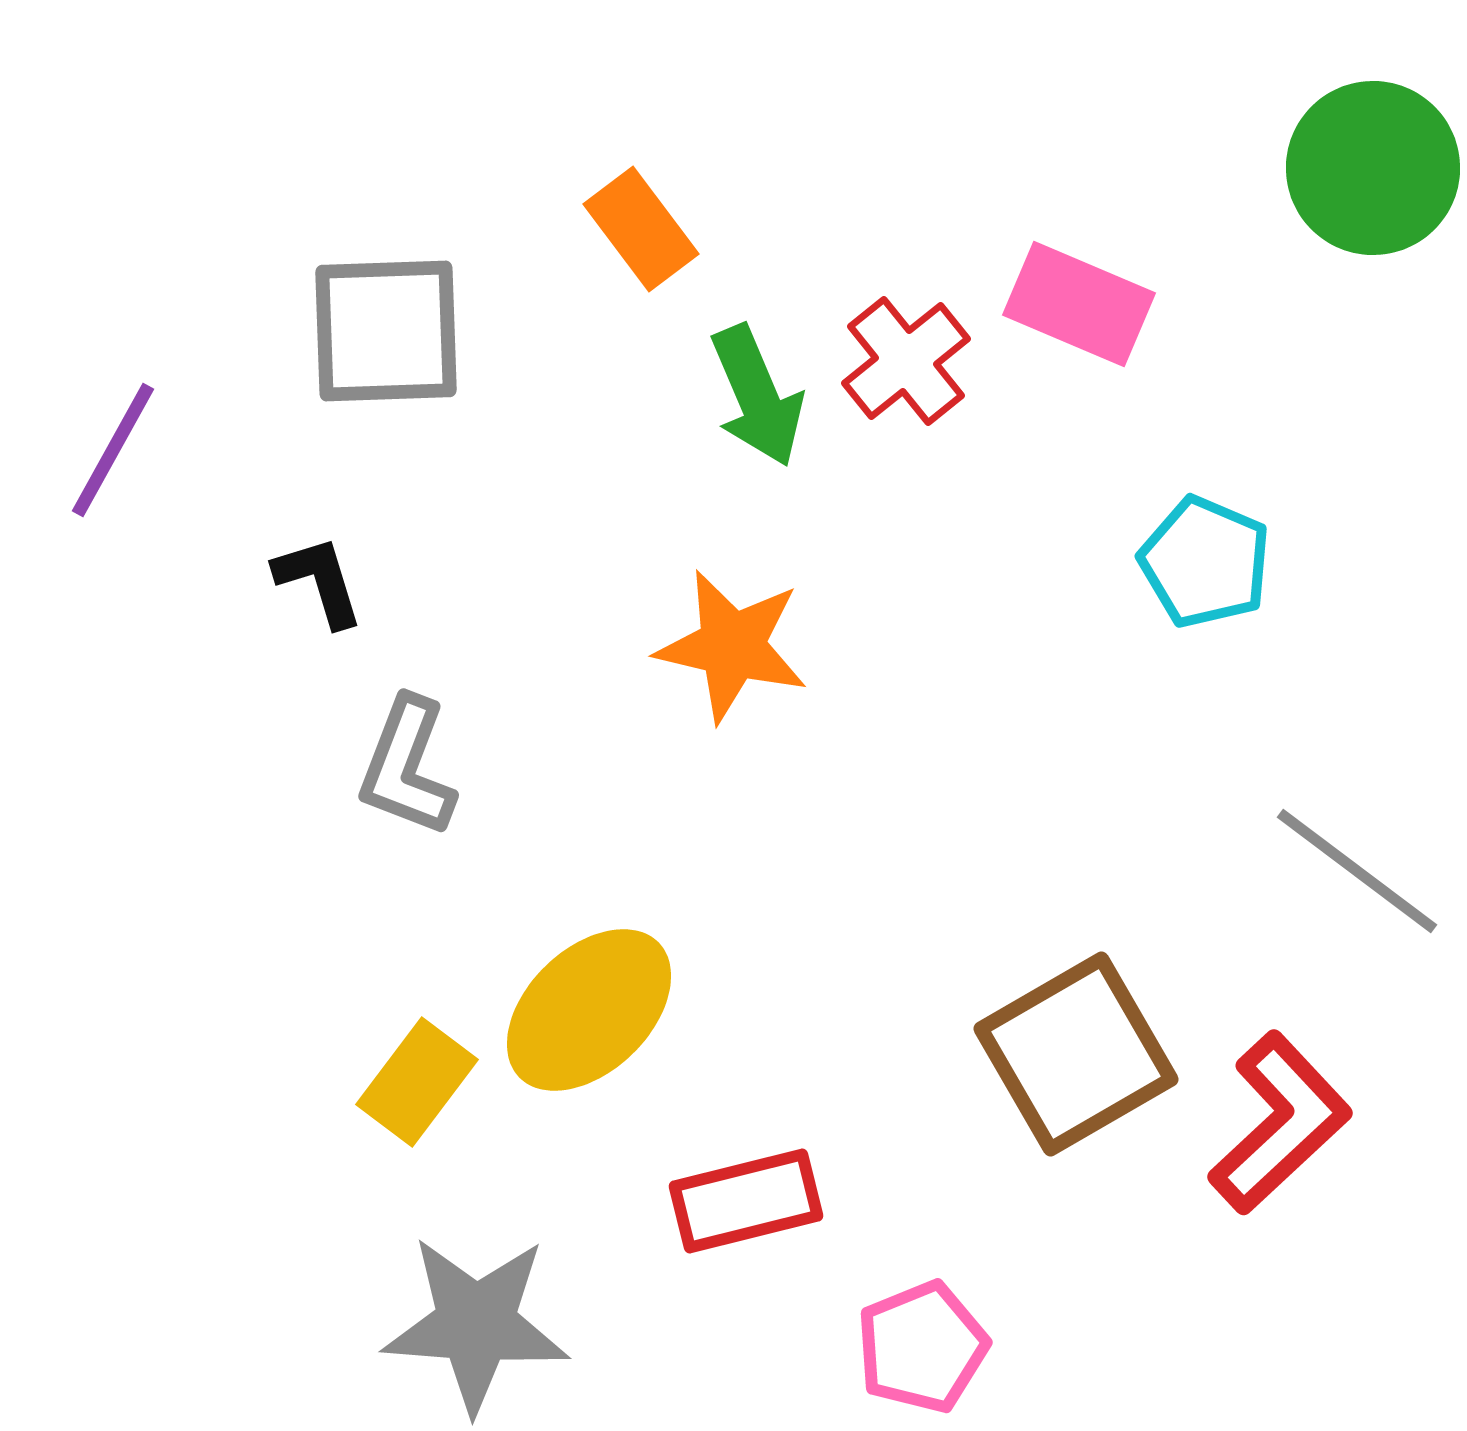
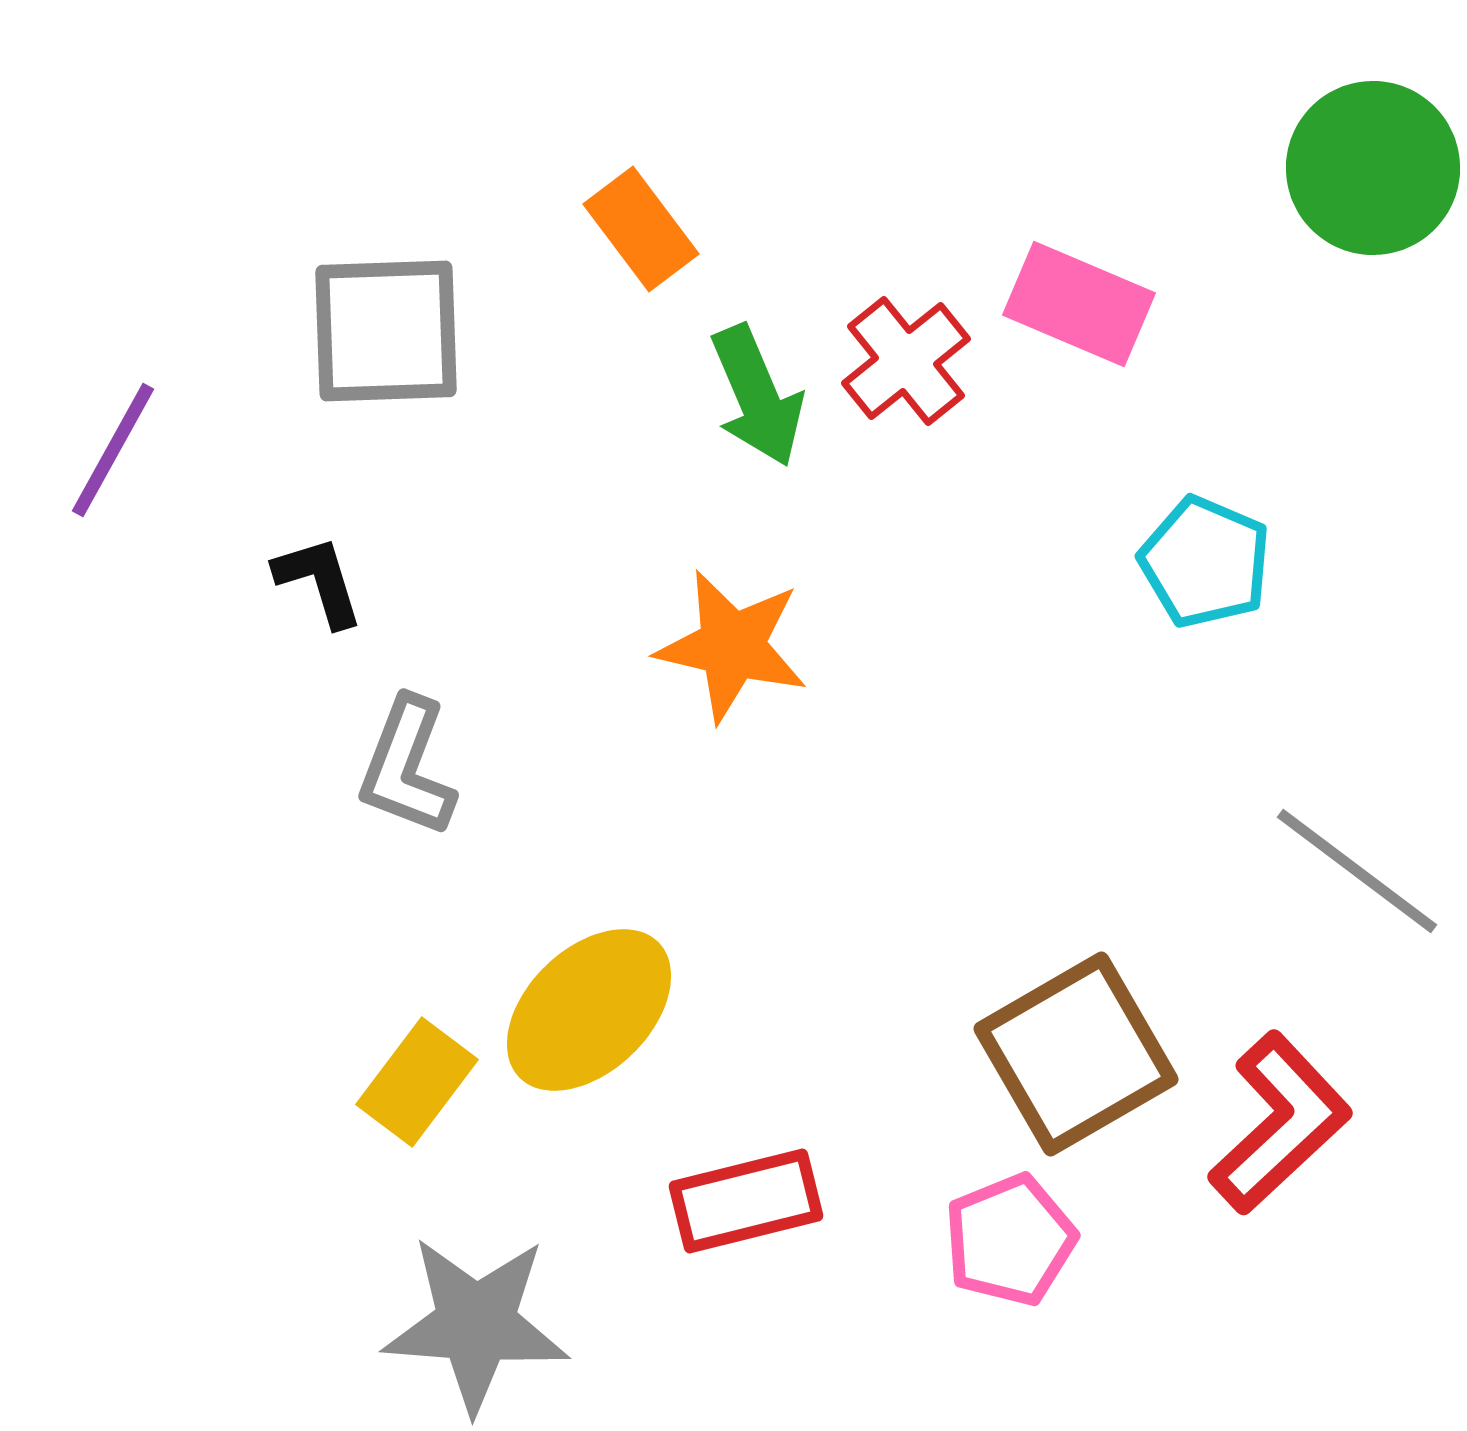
pink pentagon: moved 88 px right, 107 px up
